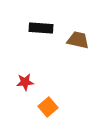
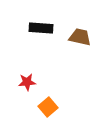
brown trapezoid: moved 2 px right, 3 px up
red star: moved 2 px right
